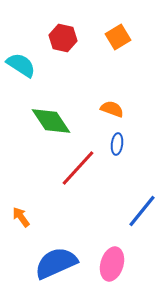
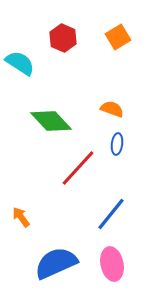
red hexagon: rotated 12 degrees clockwise
cyan semicircle: moved 1 px left, 2 px up
green diamond: rotated 9 degrees counterclockwise
blue line: moved 31 px left, 3 px down
pink ellipse: rotated 28 degrees counterclockwise
